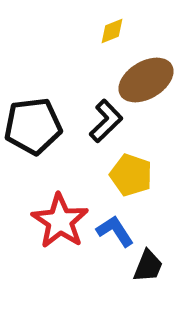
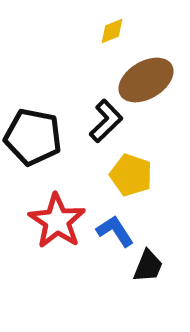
black pentagon: moved 11 px down; rotated 18 degrees clockwise
red star: moved 3 px left
